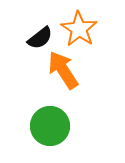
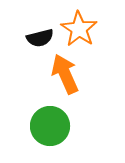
black semicircle: rotated 24 degrees clockwise
orange arrow: moved 2 px right, 4 px down; rotated 9 degrees clockwise
